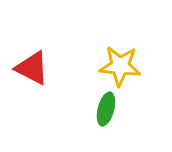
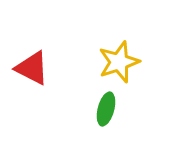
yellow star: moved 1 px left, 4 px up; rotated 24 degrees counterclockwise
